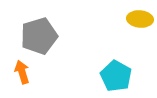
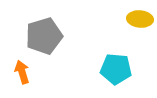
gray pentagon: moved 5 px right
cyan pentagon: moved 7 px up; rotated 24 degrees counterclockwise
